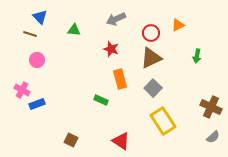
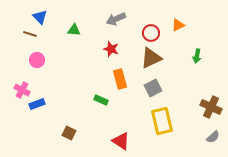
gray square: rotated 18 degrees clockwise
yellow rectangle: moved 1 px left; rotated 20 degrees clockwise
brown square: moved 2 px left, 7 px up
